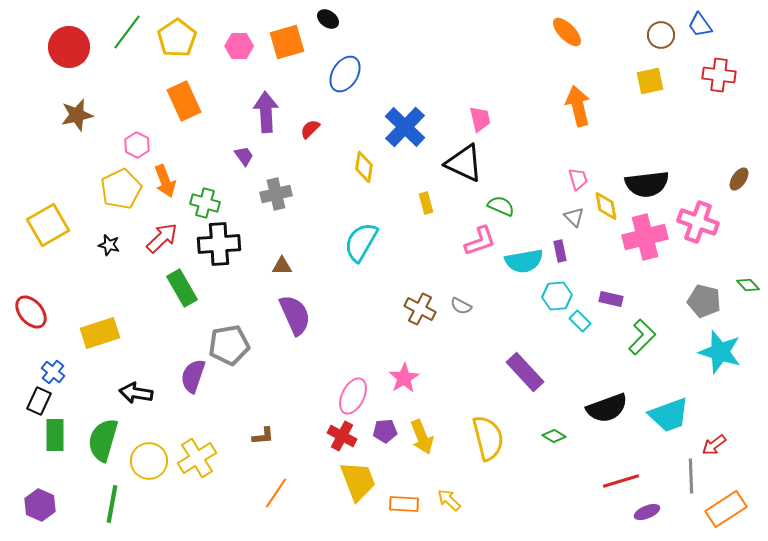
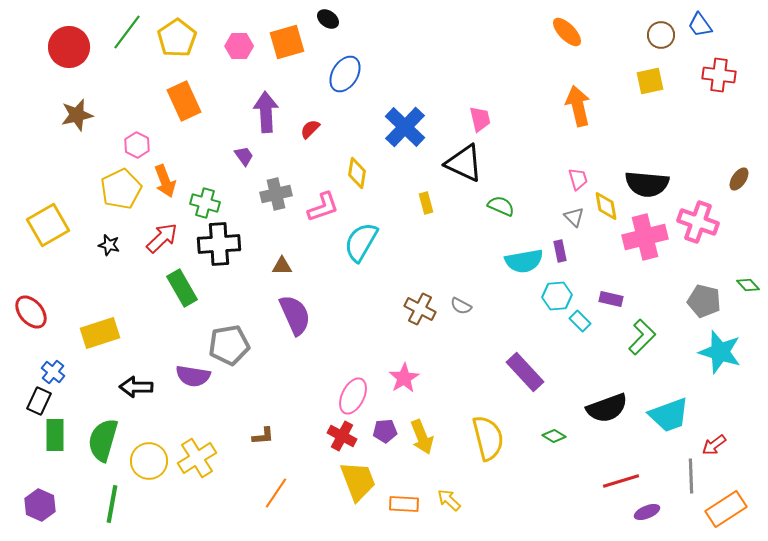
yellow diamond at (364, 167): moved 7 px left, 6 px down
black semicircle at (647, 184): rotated 12 degrees clockwise
pink L-shape at (480, 241): moved 157 px left, 34 px up
purple semicircle at (193, 376): rotated 100 degrees counterclockwise
black arrow at (136, 393): moved 6 px up; rotated 8 degrees counterclockwise
